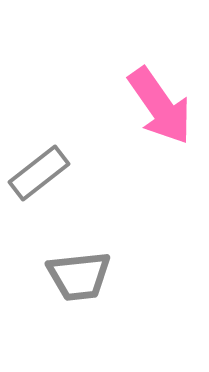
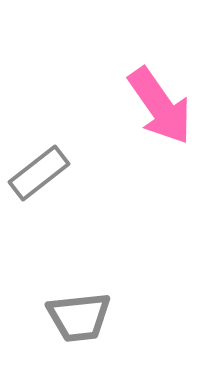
gray trapezoid: moved 41 px down
